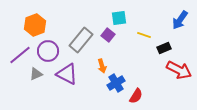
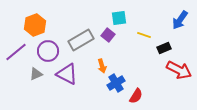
gray rectangle: rotated 20 degrees clockwise
purple line: moved 4 px left, 3 px up
